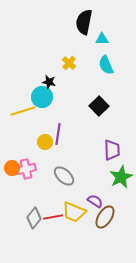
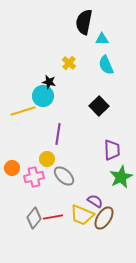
cyan circle: moved 1 px right, 1 px up
yellow circle: moved 2 px right, 17 px down
pink cross: moved 8 px right, 8 px down
yellow trapezoid: moved 8 px right, 3 px down
brown ellipse: moved 1 px left, 1 px down
